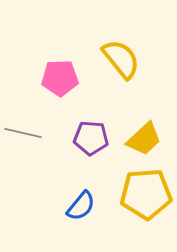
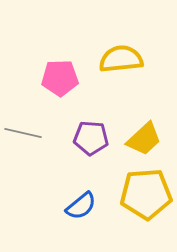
yellow semicircle: rotated 57 degrees counterclockwise
blue semicircle: rotated 12 degrees clockwise
